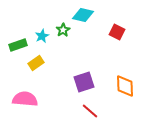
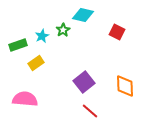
purple square: rotated 20 degrees counterclockwise
